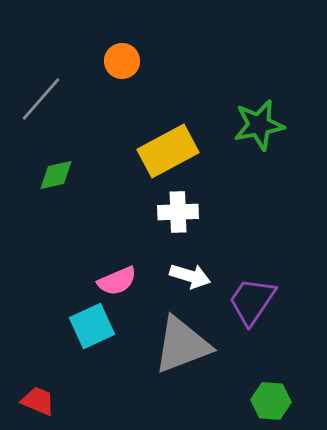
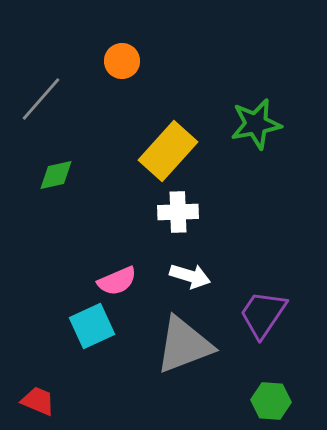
green star: moved 3 px left, 1 px up
yellow rectangle: rotated 20 degrees counterclockwise
purple trapezoid: moved 11 px right, 13 px down
gray triangle: moved 2 px right
